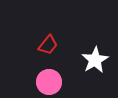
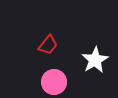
pink circle: moved 5 px right
